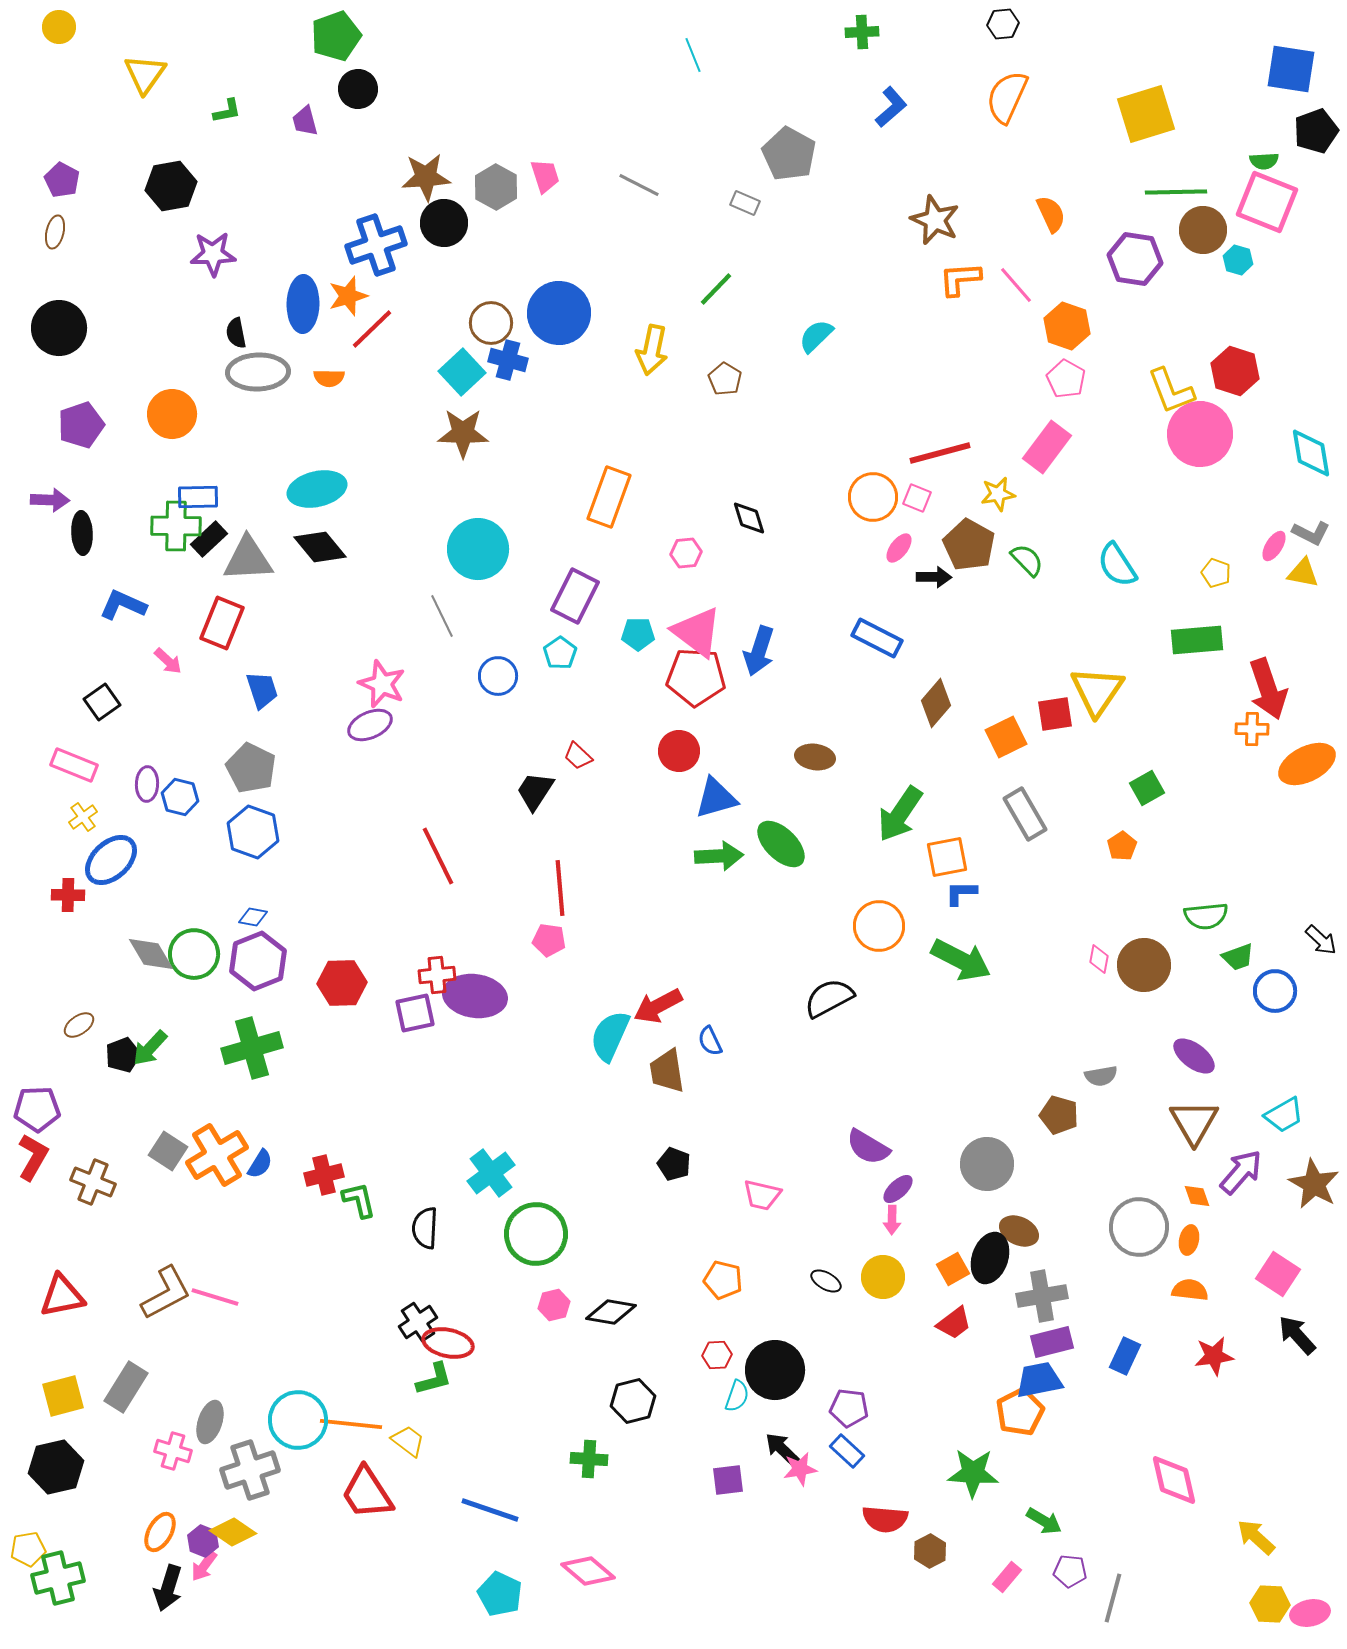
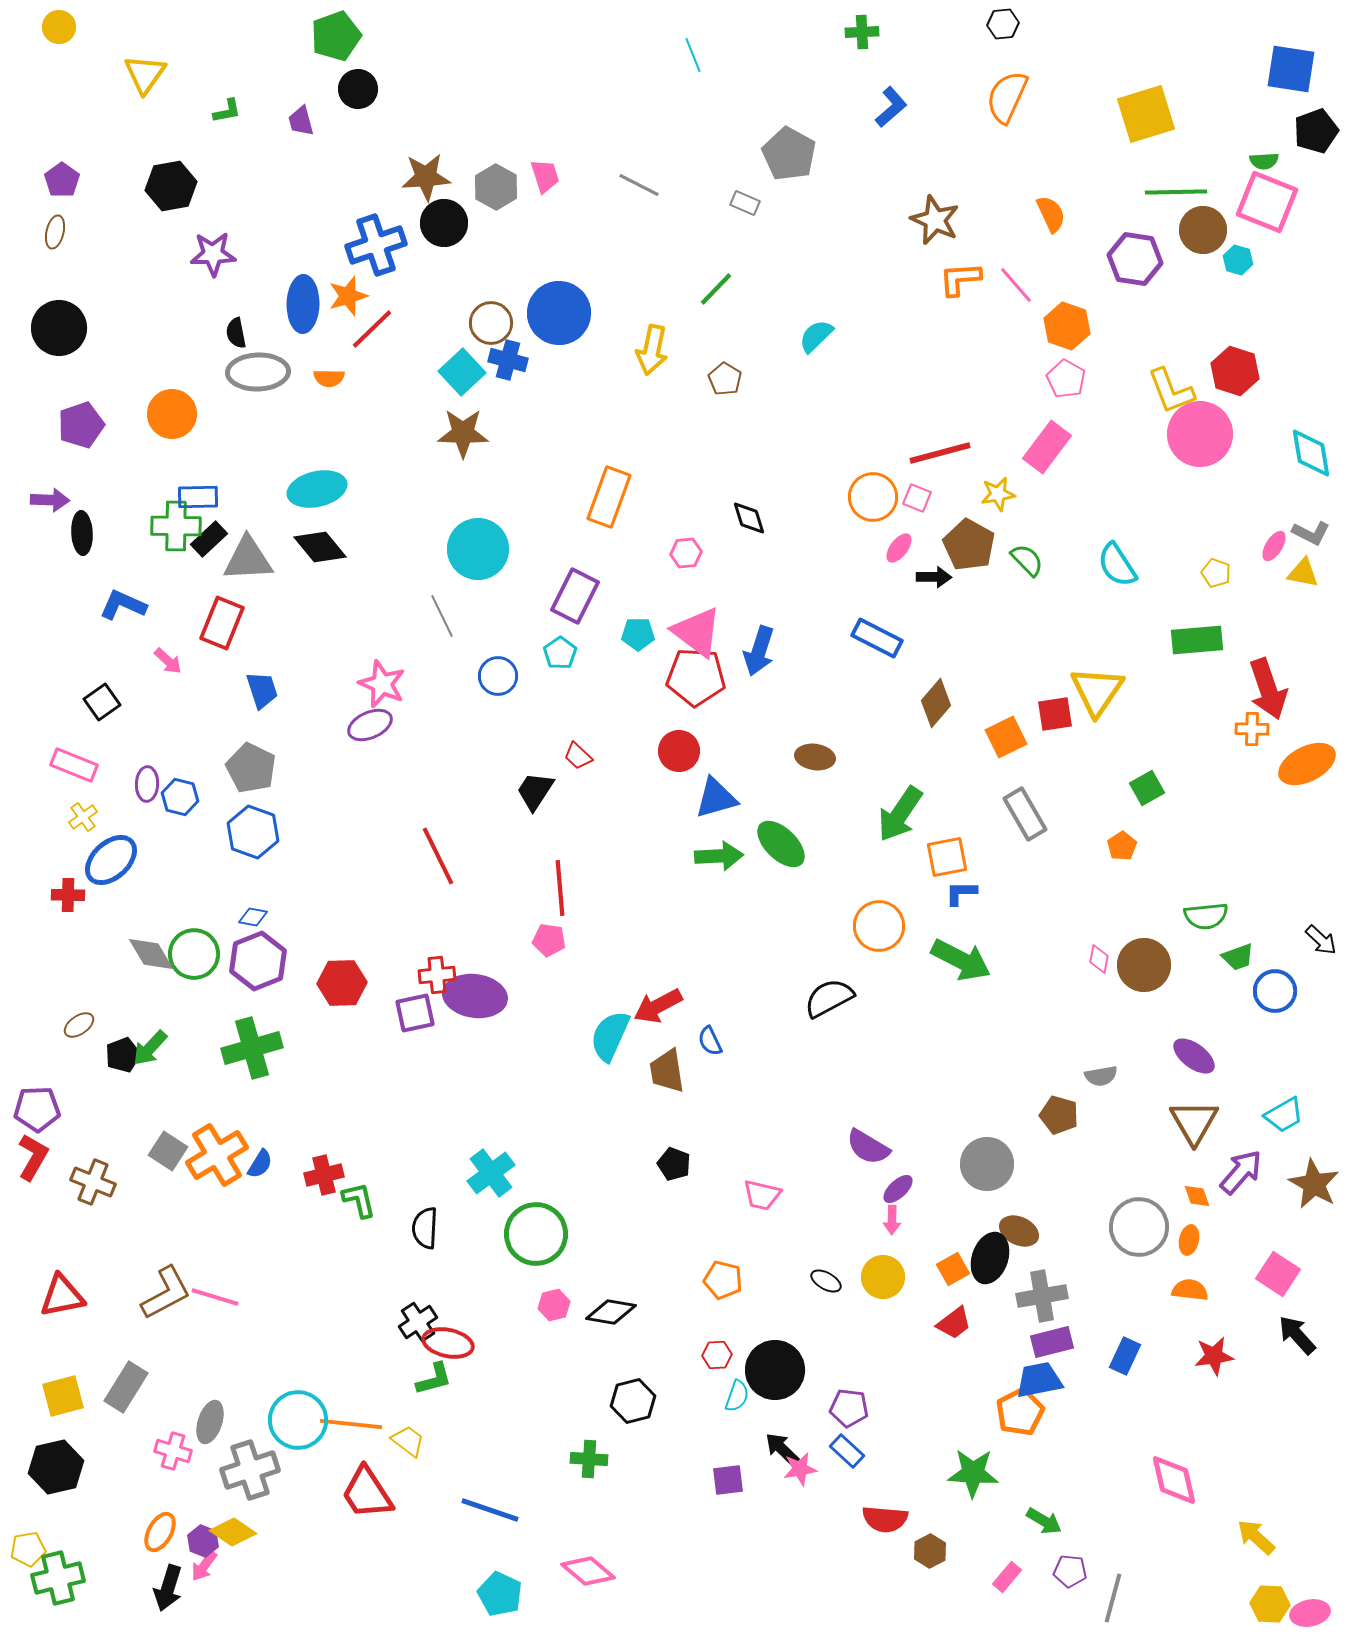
purple trapezoid at (305, 121): moved 4 px left
purple pentagon at (62, 180): rotated 8 degrees clockwise
